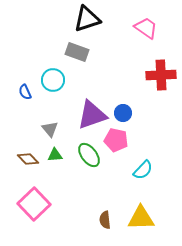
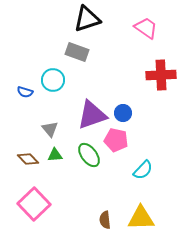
blue semicircle: rotated 49 degrees counterclockwise
